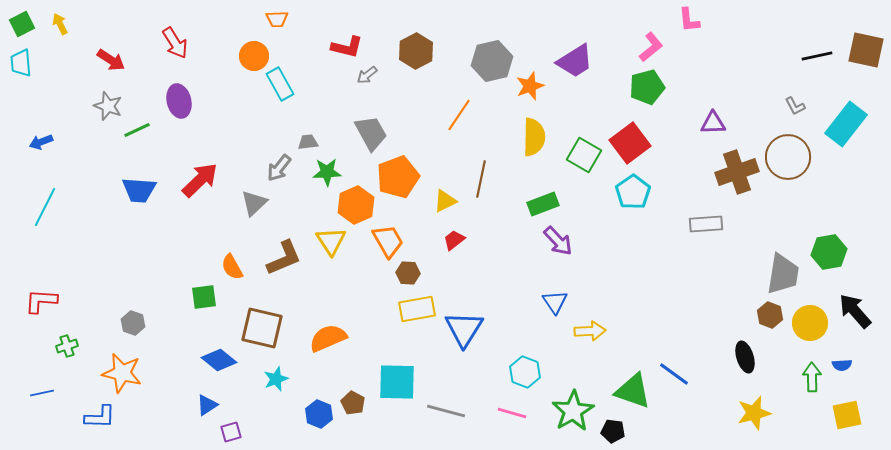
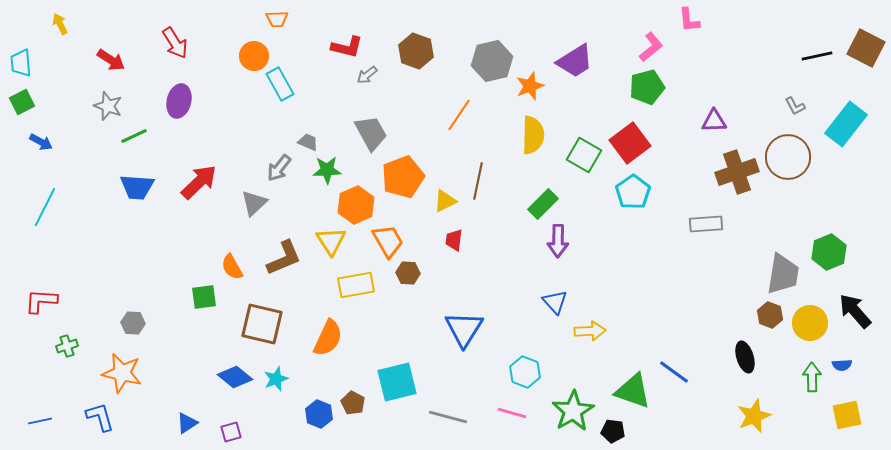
green square at (22, 24): moved 78 px down
brown square at (866, 50): moved 2 px up; rotated 15 degrees clockwise
brown hexagon at (416, 51): rotated 12 degrees counterclockwise
purple ellipse at (179, 101): rotated 28 degrees clockwise
purple triangle at (713, 123): moved 1 px right, 2 px up
green line at (137, 130): moved 3 px left, 6 px down
yellow semicircle at (534, 137): moved 1 px left, 2 px up
blue arrow at (41, 142): rotated 130 degrees counterclockwise
gray trapezoid at (308, 142): rotated 30 degrees clockwise
green star at (327, 172): moved 2 px up
orange pentagon at (398, 177): moved 5 px right
brown line at (481, 179): moved 3 px left, 2 px down
red arrow at (200, 180): moved 1 px left, 2 px down
blue trapezoid at (139, 190): moved 2 px left, 3 px up
green rectangle at (543, 204): rotated 24 degrees counterclockwise
red trapezoid at (454, 240): rotated 45 degrees counterclockwise
purple arrow at (558, 241): rotated 44 degrees clockwise
green hexagon at (829, 252): rotated 12 degrees counterclockwise
blue triangle at (555, 302): rotated 8 degrees counterclockwise
yellow rectangle at (417, 309): moved 61 px left, 24 px up
gray hexagon at (133, 323): rotated 15 degrees counterclockwise
brown square at (262, 328): moved 4 px up
orange semicircle at (328, 338): rotated 138 degrees clockwise
blue diamond at (219, 360): moved 16 px right, 17 px down
blue line at (674, 374): moved 2 px up
cyan square at (397, 382): rotated 15 degrees counterclockwise
blue line at (42, 393): moved 2 px left, 28 px down
blue triangle at (207, 405): moved 20 px left, 18 px down
gray line at (446, 411): moved 2 px right, 6 px down
yellow star at (754, 413): moved 3 px down; rotated 8 degrees counterclockwise
blue L-shape at (100, 417): rotated 108 degrees counterclockwise
